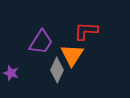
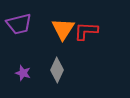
purple trapezoid: moved 22 px left, 18 px up; rotated 44 degrees clockwise
orange triangle: moved 9 px left, 26 px up
purple star: moved 12 px right
